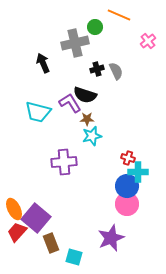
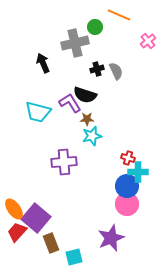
orange ellipse: rotated 10 degrees counterclockwise
cyan square: rotated 30 degrees counterclockwise
